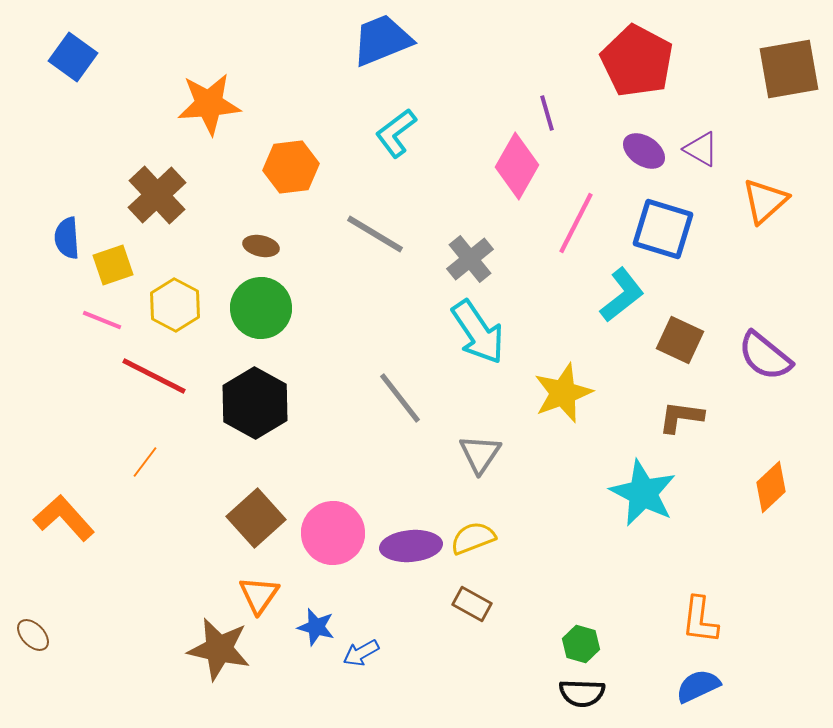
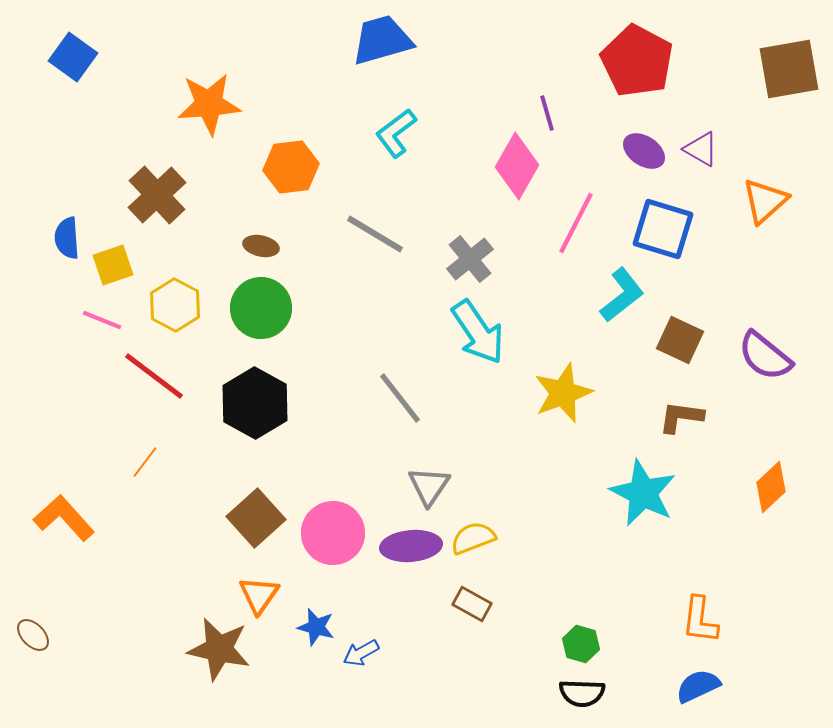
blue trapezoid at (382, 40): rotated 6 degrees clockwise
red line at (154, 376): rotated 10 degrees clockwise
gray triangle at (480, 454): moved 51 px left, 32 px down
